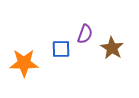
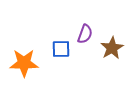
brown star: rotated 10 degrees clockwise
